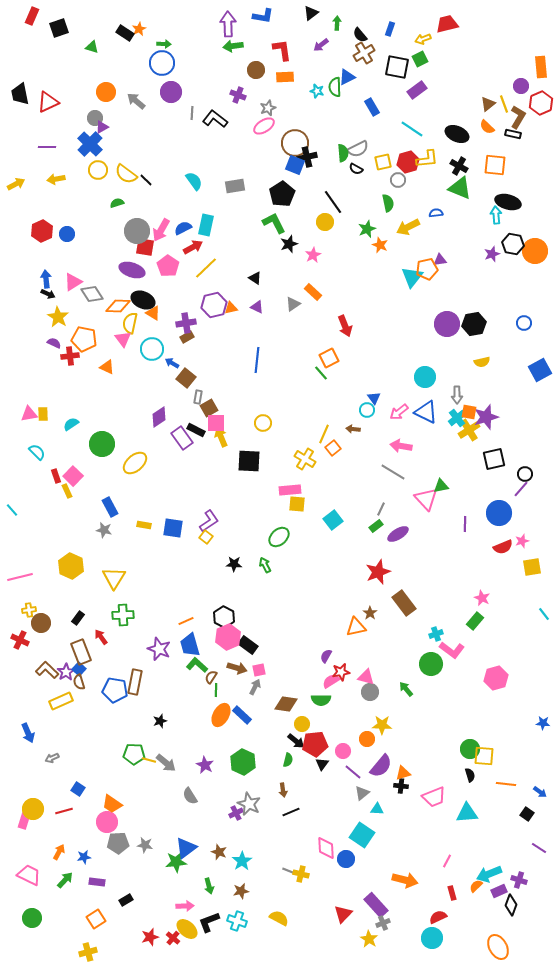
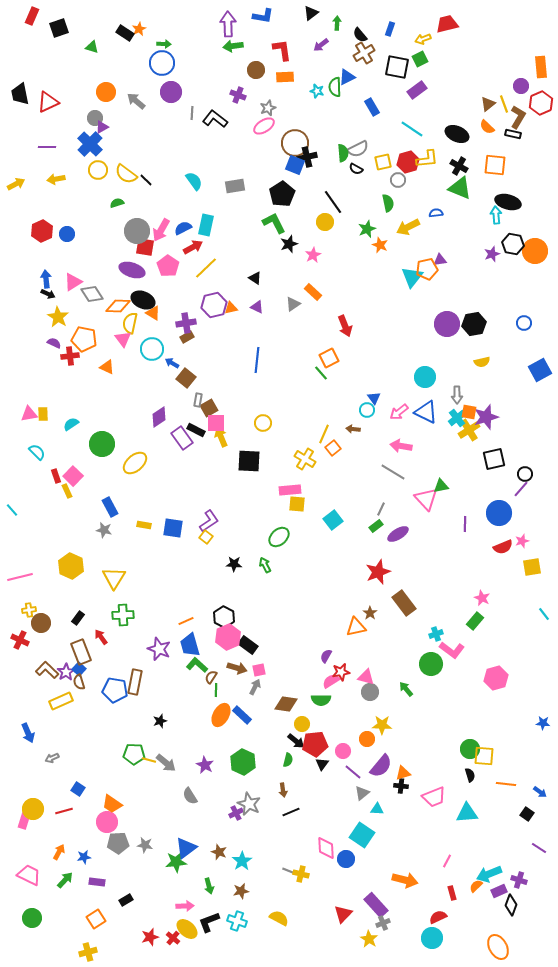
gray rectangle at (198, 397): moved 3 px down
